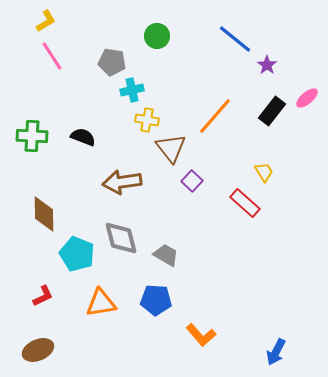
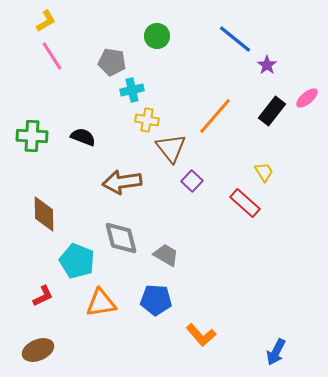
cyan pentagon: moved 7 px down
